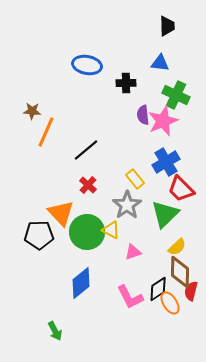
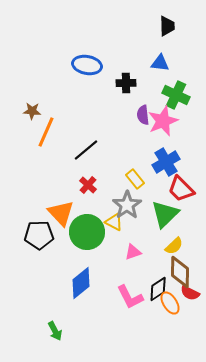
yellow triangle: moved 3 px right, 8 px up
yellow semicircle: moved 3 px left, 1 px up
red semicircle: moved 1 px left, 2 px down; rotated 78 degrees counterclockwise
